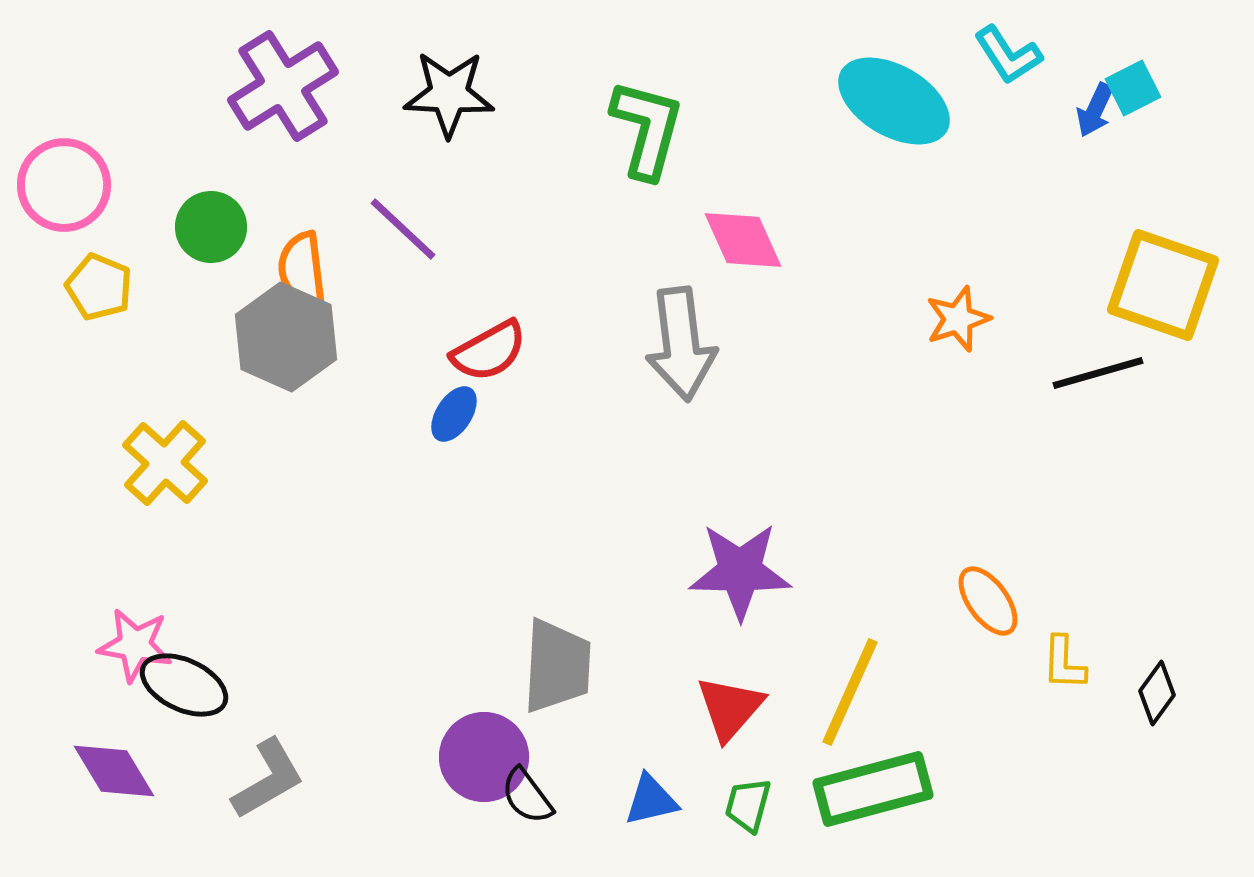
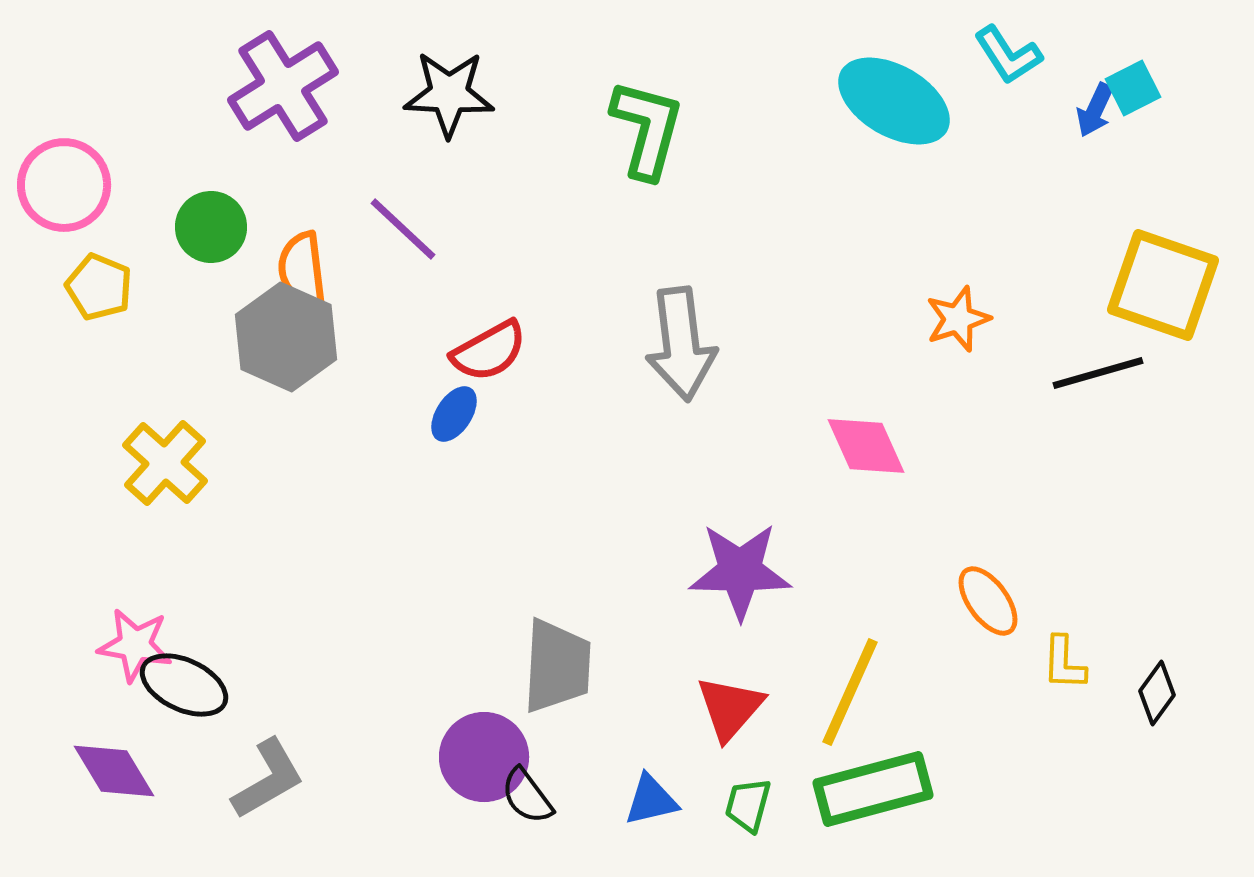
pink diamond: moved 123 px right, 206 px down
